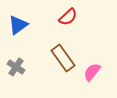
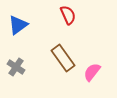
red semicircle: moved 2 px up; rotated 72 degrees counterclockwise
